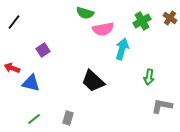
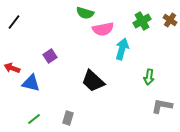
brown cross: moved 2 px down
purple square: moved 7 px right, 6 px down
